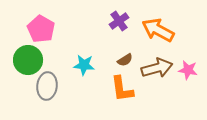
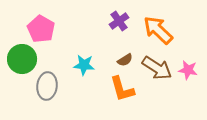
orange arrow: rotated 16 degrees clockwise
green circle: moved 6 px left, 1 px up
brown arrow: rotated 48 degrees clockwise
orange L-shape: rotated 8 degrees counterclockwise
